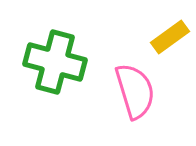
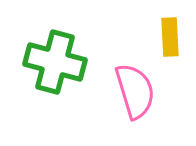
yellow rectangle: rotated 57 degrees counterclockwise
